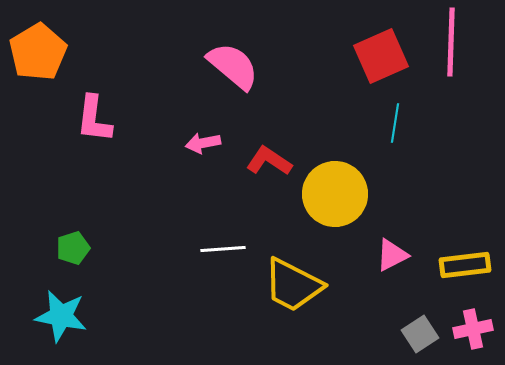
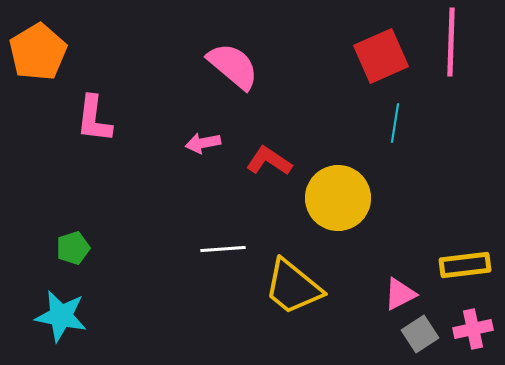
yellow circle: moved 3 px right, 4 px down
pink triangle: moved 8 px right, 39 px down
yellow trapezoid: moved 2 px down; rotated 12 degrees clockwise
